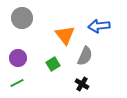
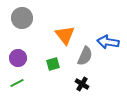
blue arrow: moved 9 px right, 16 px down; rotated 15 degrees clockwise
green square: rotated 16 degrees clockwise
